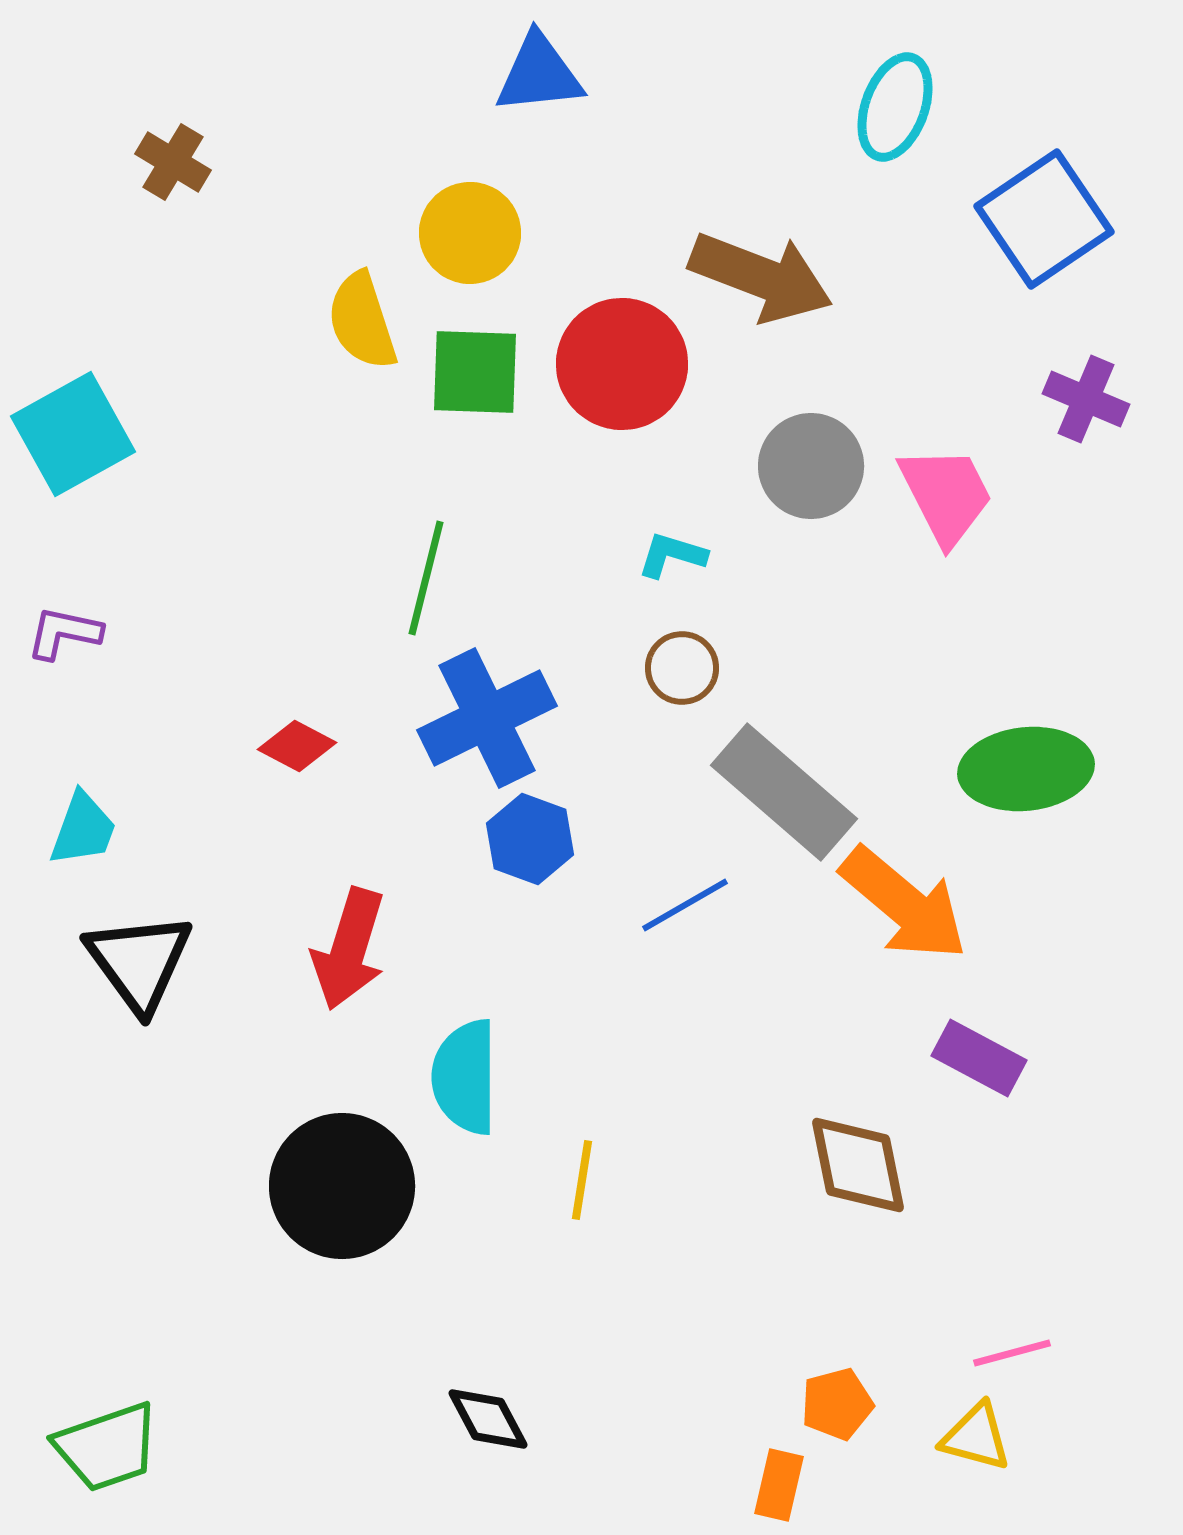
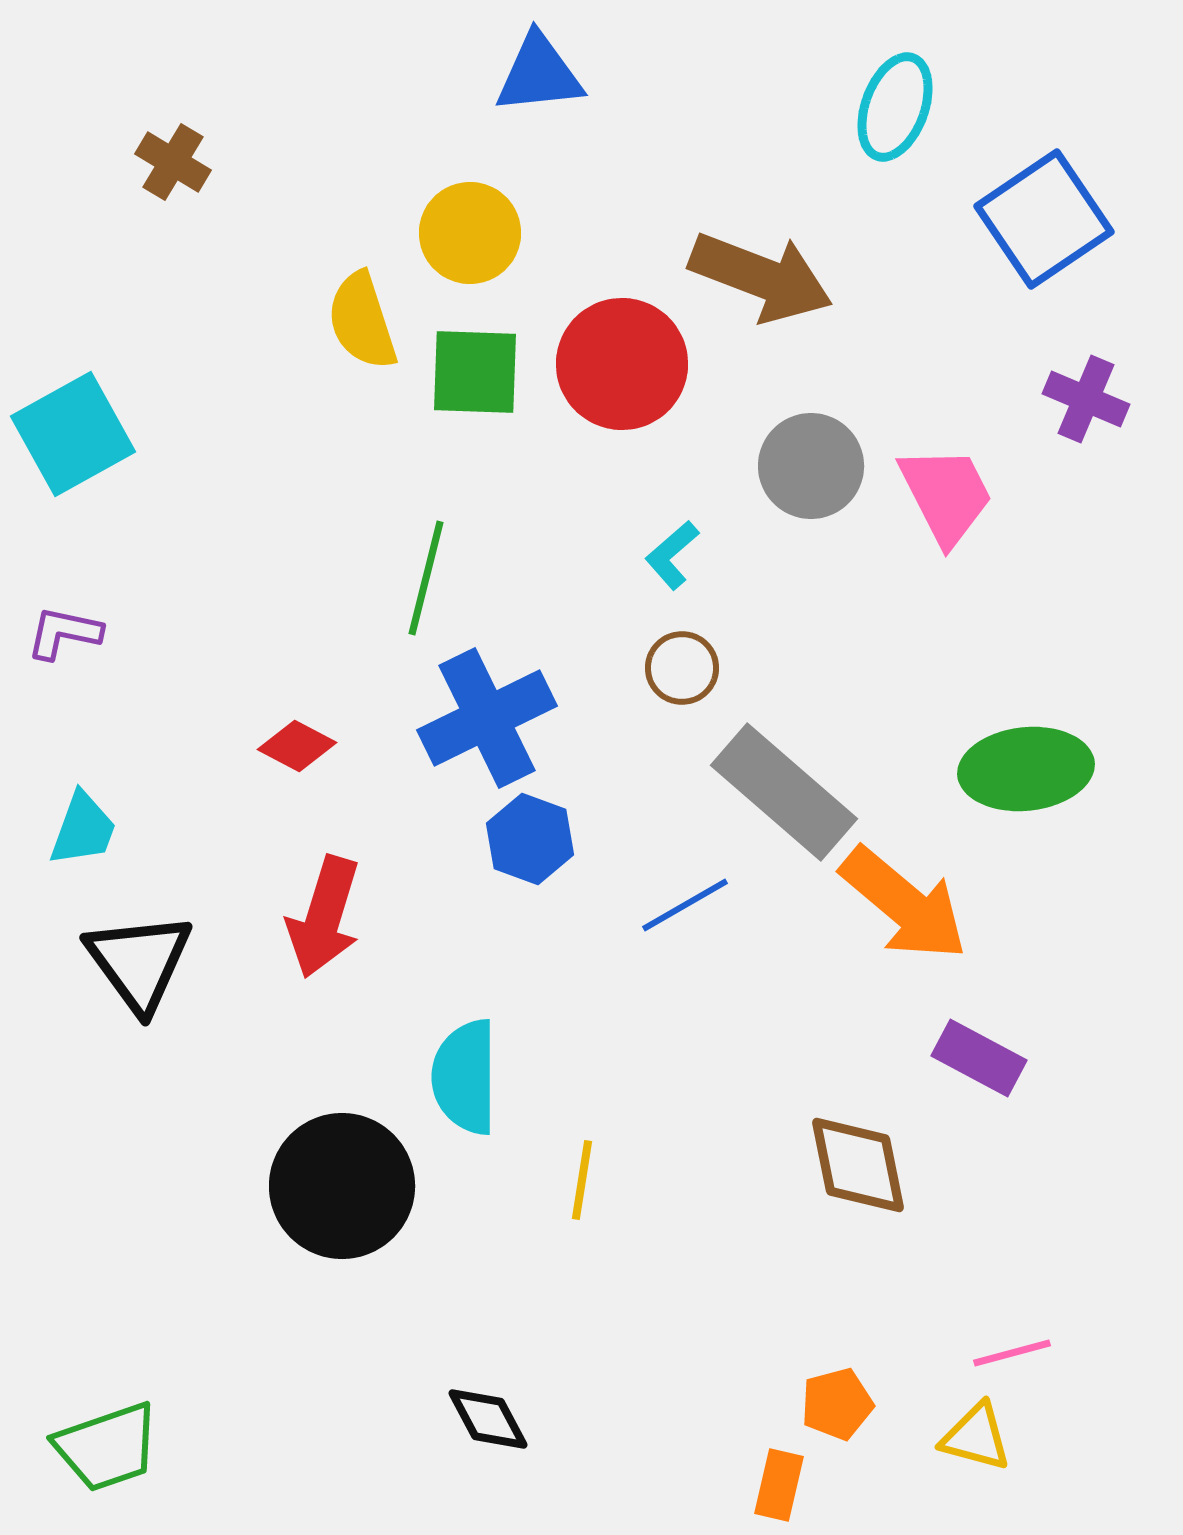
cyan L-shape: rotated 58 degrees counterclockwise
red arrow: moved 25 px left, 32 px up
